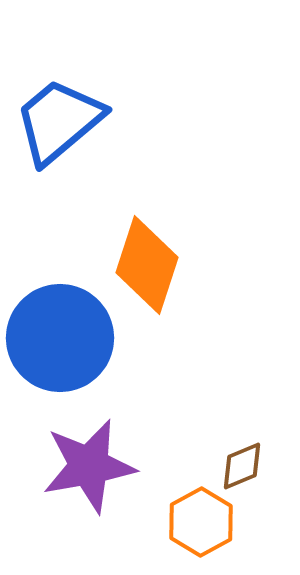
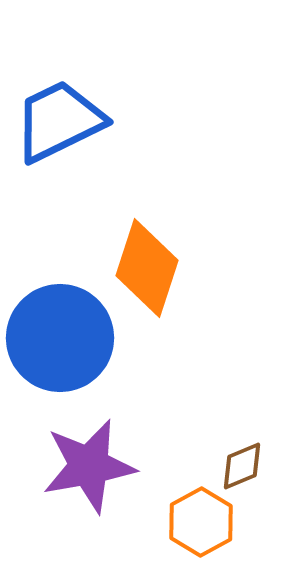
blue trapezoid: rotated 14 degrees clockwise
orange diamond: moved 3 px down
